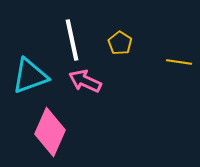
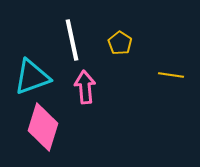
yellow line: moved 8 px left, 13 px down
cyan triangle: moved 2 px right, 1 px down
pink arrow: moved 6 px down; rotated 60 degrees clockwise
pink diamond: moved 7 px left, 5 px up; rotated 6 degrees counterclockwise
